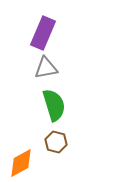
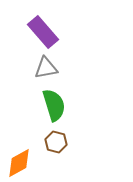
purple rectangle: moved 1 px up; rotated 64 degrees counterclockwise
orange diamond: moved 2 px left
